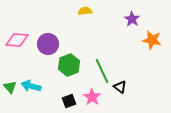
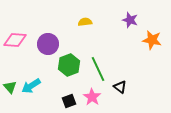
yellow semicircle: moved 11 px down
purple star: moved 2 px left, 1 px down; rotated 14 degrees counterclockwise
pink diamond: moved 2 px left
green line: moved 4 px left, 2 px up
cyan arrow: rotated 48 degrees counterclockwise
